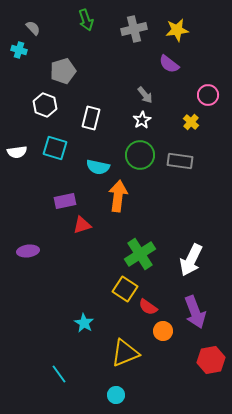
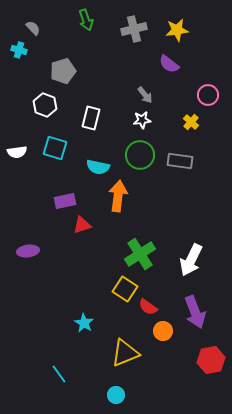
white star: rotated 24 degrees clockwise
